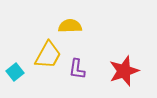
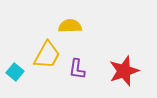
yellow trapezoid: moved 1 px left
cyan square: rotated 12 degrees counterclockwise
